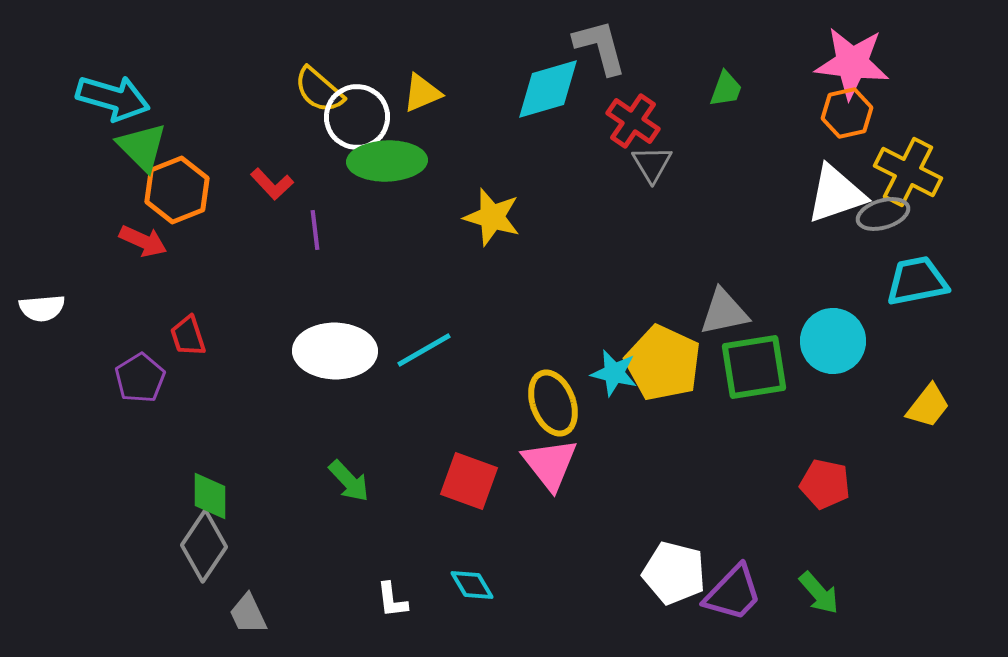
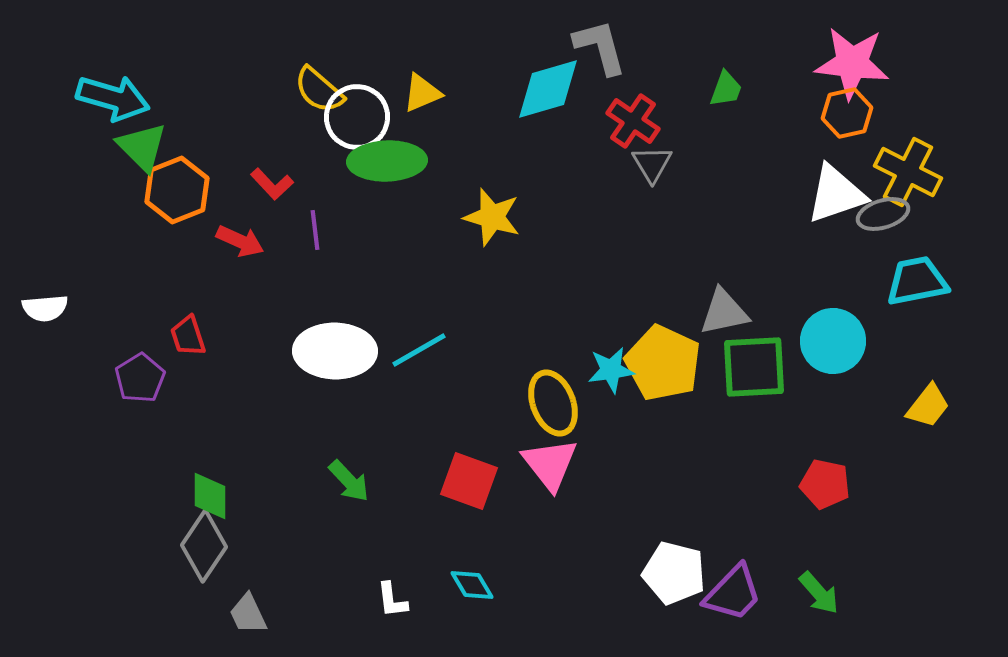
red arrow at (143, 241): moved 97 px right
white semicircle at (42, 308): moved 3 px right
cyan line at (424, 350): moved 5 px left
green square at (754, 367): rotated 6 degrees clockwise
cyan star at (614, 373): moved 3 px left, 3 px up; rotated 21 degrees counterclockwise
